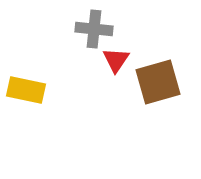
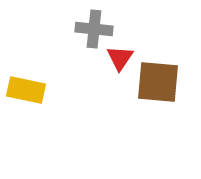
red triangle: moved 4 px right, 2 px up
brown square: rotated 21 degrees clockwise
